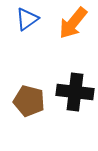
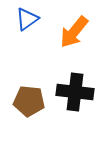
orange arrow: moved 1 px right, 9 px down
brown pentagon: rotated 8 degrees counterclockwise
